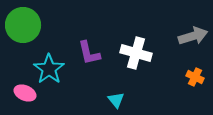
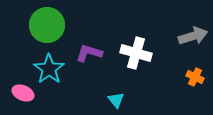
green circle: moved 24 px right
purple L-shape: rotated 120 degrees clockwise
pink ellipse: moved 2 px left
